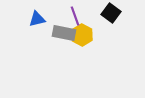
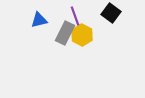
blue triangle: moved 2 px right, 1 px down
gray rectangle: moved 1 px right; rotated 75 degrees counterclockwise
